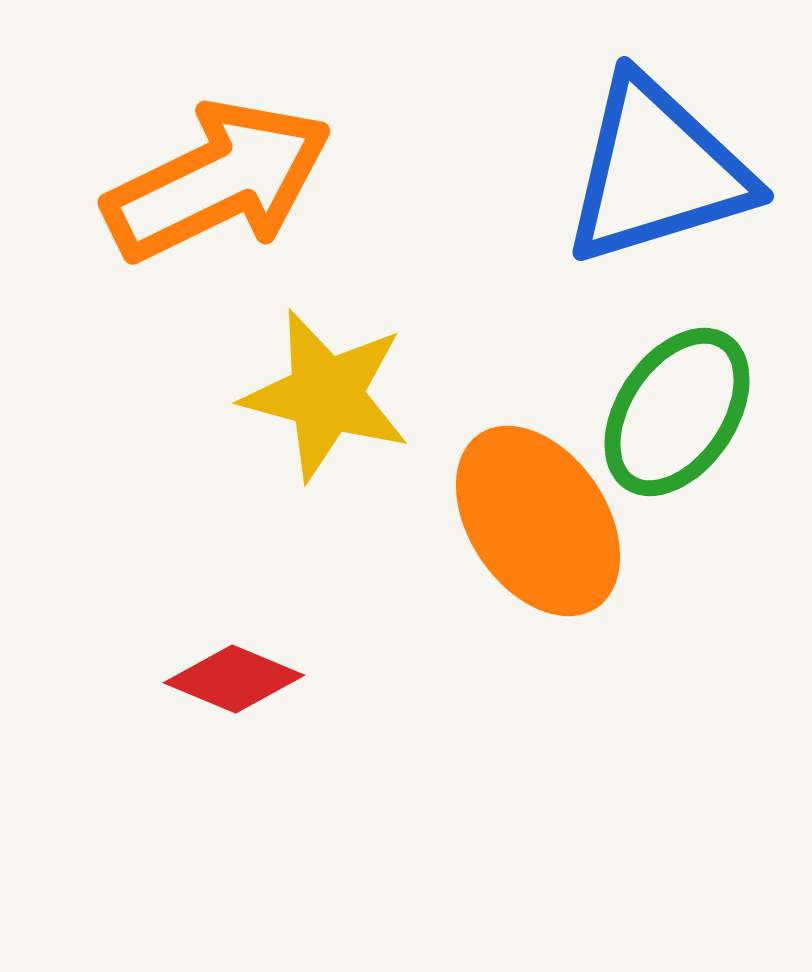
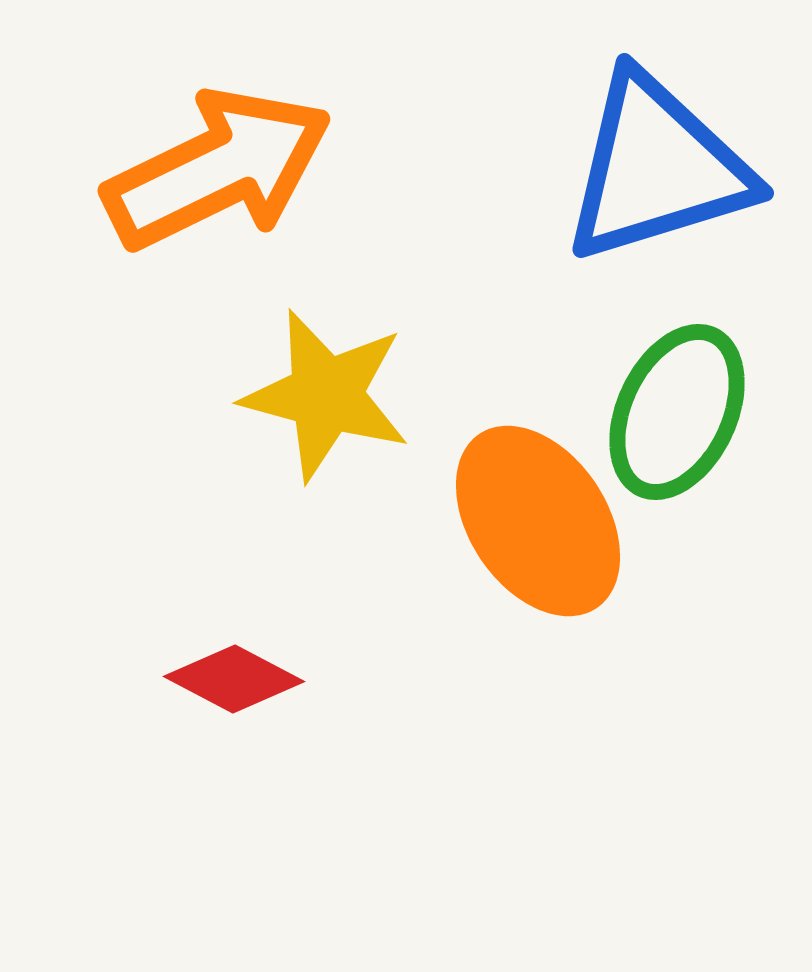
blue triangle: moved 3 px up
orange arrow: moved 12 px up
green ellipse: rotated 9 degrees counterclockwise
red diamond: rotated 5 degrees clockwise
